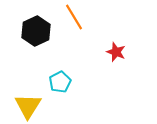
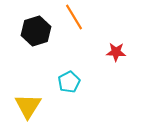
black hexagon: rotated 8 degrees clockwise
red star: rotated 18 degrees counterclockwise
cyan pentagon: moved 9 px right
